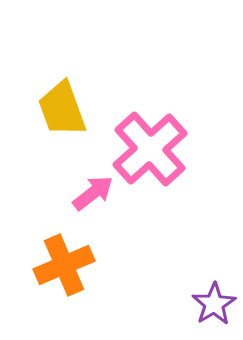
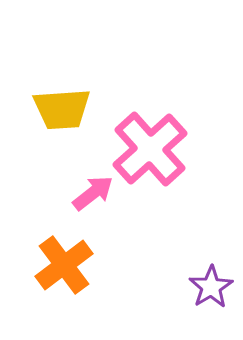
yellow trapezoid: rotated 74 degrees counterclockwise
orange cross: rotated 14 degrees counterclockwise
purple star: moved 3 px left, 17 px up
